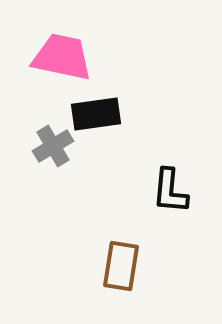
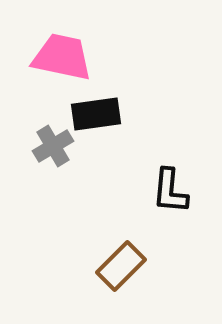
brown rectangle: rotated 36 degrees clockwise
